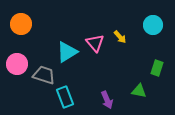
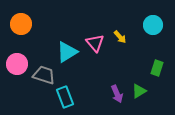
green triangle: rotated 42 degrees counterclockwise
purple arrow: moved 10 px right, 6 px up
